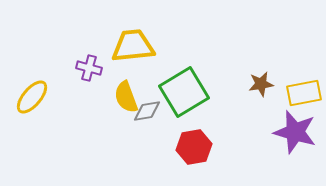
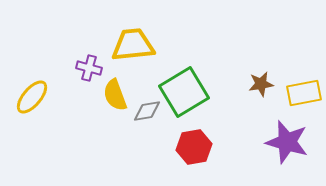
yellow trapezoid: moved 1 px up
yellow semicircle: moved 11 px left, 2 px up
purple star: moved 8 px left, 10 px down
